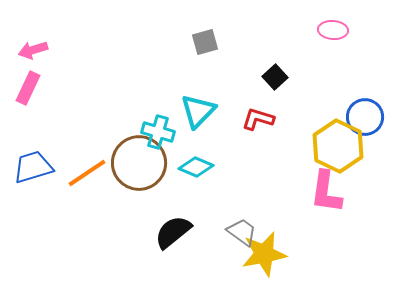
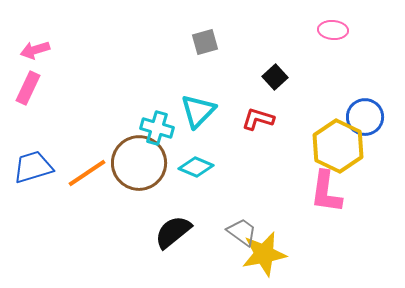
pink arrow: moved 2 px right
cyan cross: moved 1 px left, 4 px up
